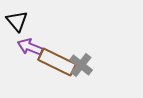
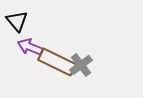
gray cross: rotated 15 degrees clockwise
